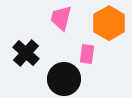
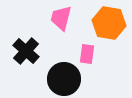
orange hexagon: rotated 20 degrees counterclockwise
black cross: moved 2 px up
